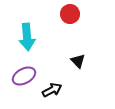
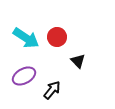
red circle: moved 13 px left, 23 px down
cyan arrow: moved 1 px left, 1 px down; rotated 52 degrees counterclockwise
black arrow: rotated 24 degrees counterclockwise
